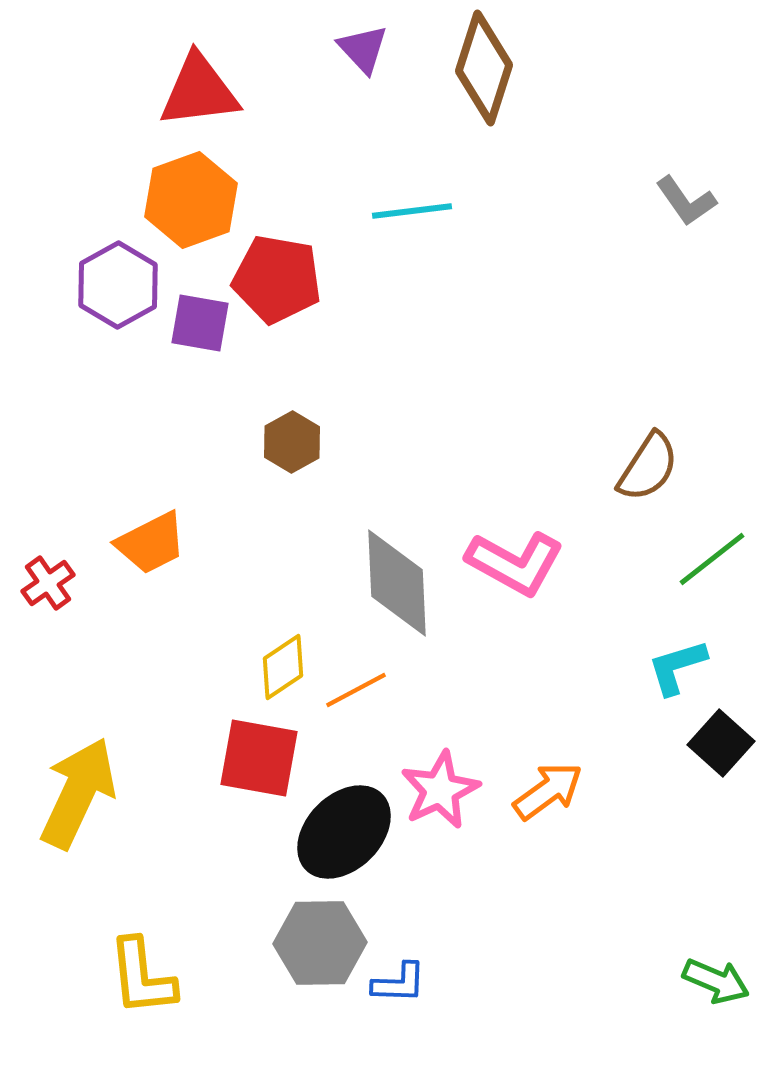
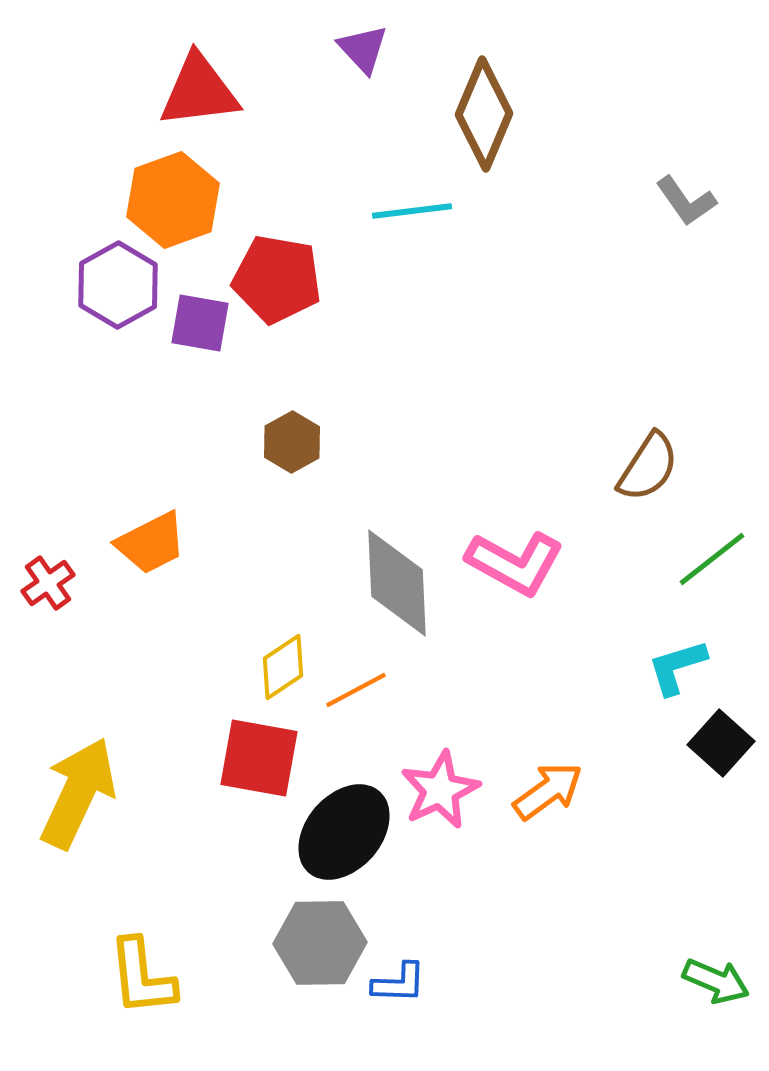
brown diamond: moved 46 px down; rotated 5 degrees clockwise
orange hexagon: moved 18 px left
black ellipse: rotated 4 degrees counterclockwise
